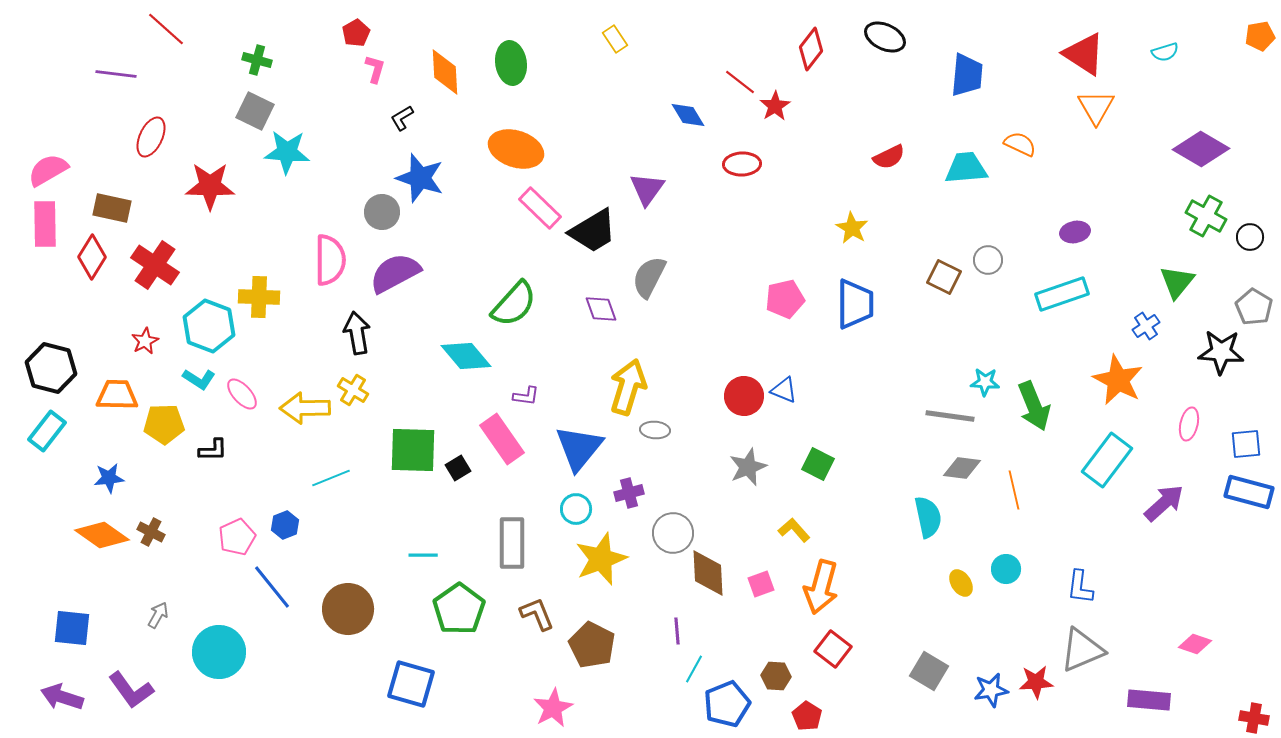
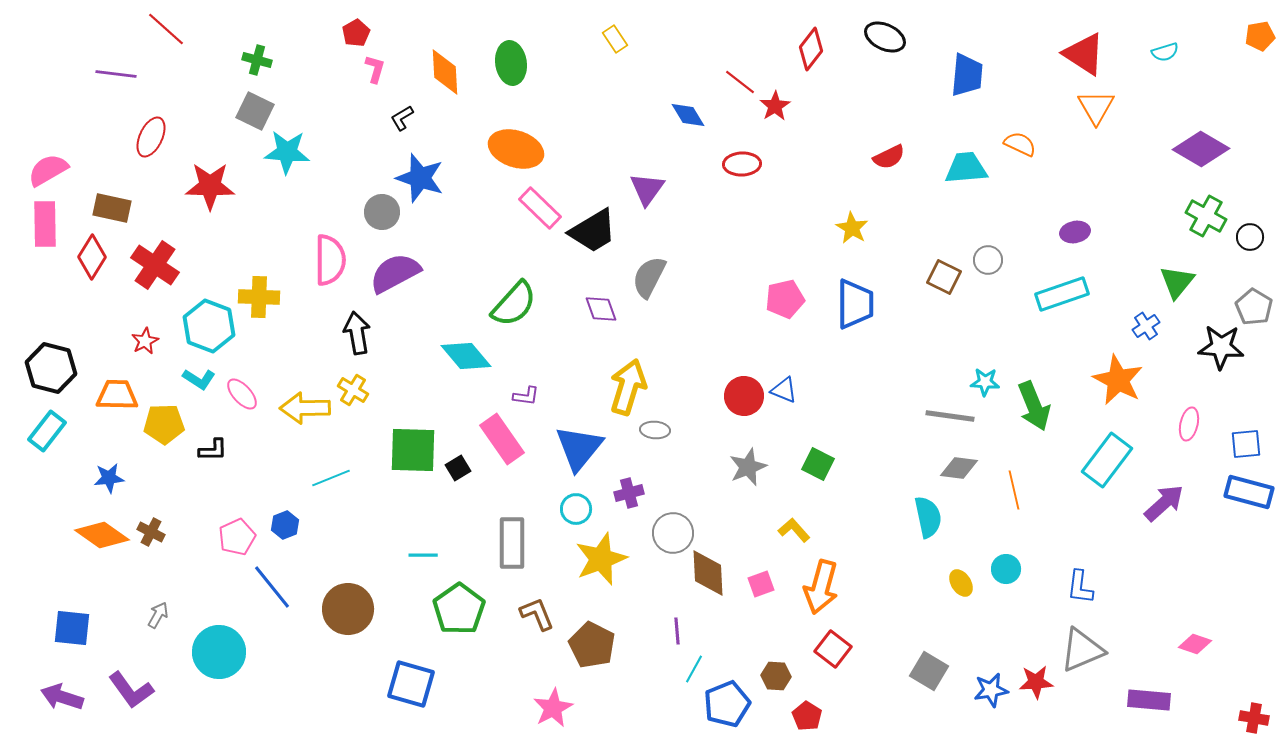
black star at (1221, 352): moved 5 px up
gray diamond at (962, 468): moved 3 px left
